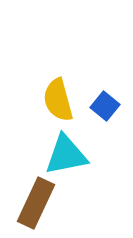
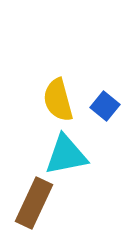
brown rectangle: moved 2 px left
